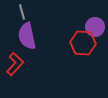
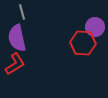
purple semicircle: moved 10 px left, 2 px down
red L-shape: rotated 15 degrees clockwise
